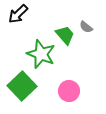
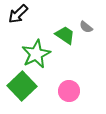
green trapezoid: rotated 15 degrees counterclockwise
green star: moved 5 px left; rotated 24 degrees clockwise
